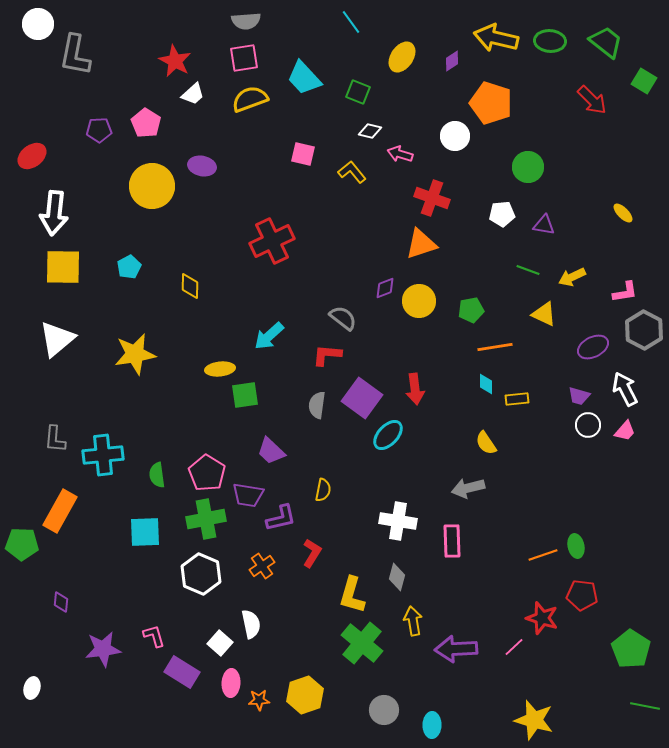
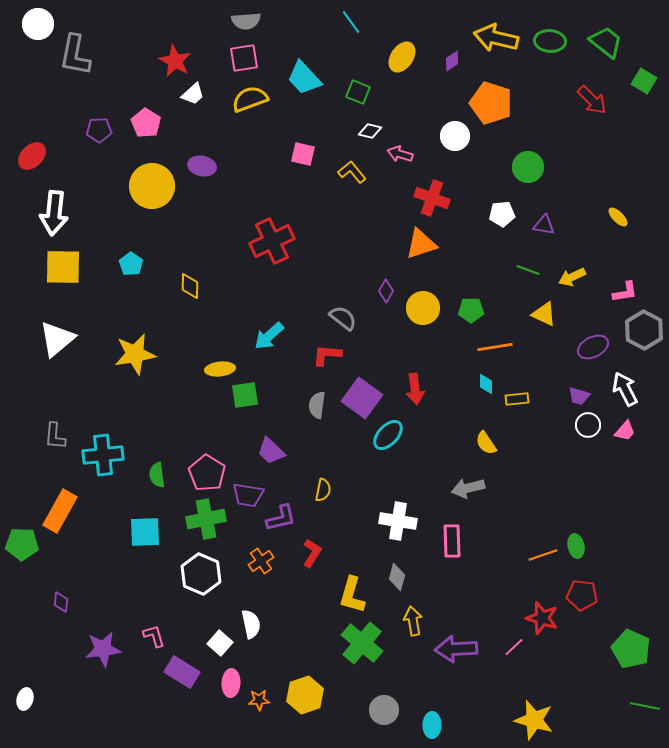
red ellipse at (32, 156): rotated 8 degrees counterclockwise
yellow ellipse at (623, 213): moved 5 px left, 4 px down
cyan pentagon at (129, 267): moved 2 px right, 3 px up; rotated 10 degrees counterclockwise
purple diamond at (385, 288): moved 1 px right, 3 px down; rotated 40 degrees counterclockwise
yellow circle at (419, 301): moved 4 px right, 7 px down
green pentagon at (471, 310): rotated 10 degrees clockwise
gray L-shape at (55, 439): moved 3 px up
orange cross at (262, 566): moved 1 px left, 5 px up
green pentagon at (631, 649): rotated 9 degrees counterclockwise
white ellipse at (32, 688): moved 7 px left, 11 px down
